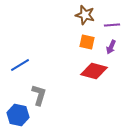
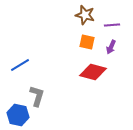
red diamond: moved 1 px left, 1 px down
gray L-shape: moved 2 px left, 1 px down
